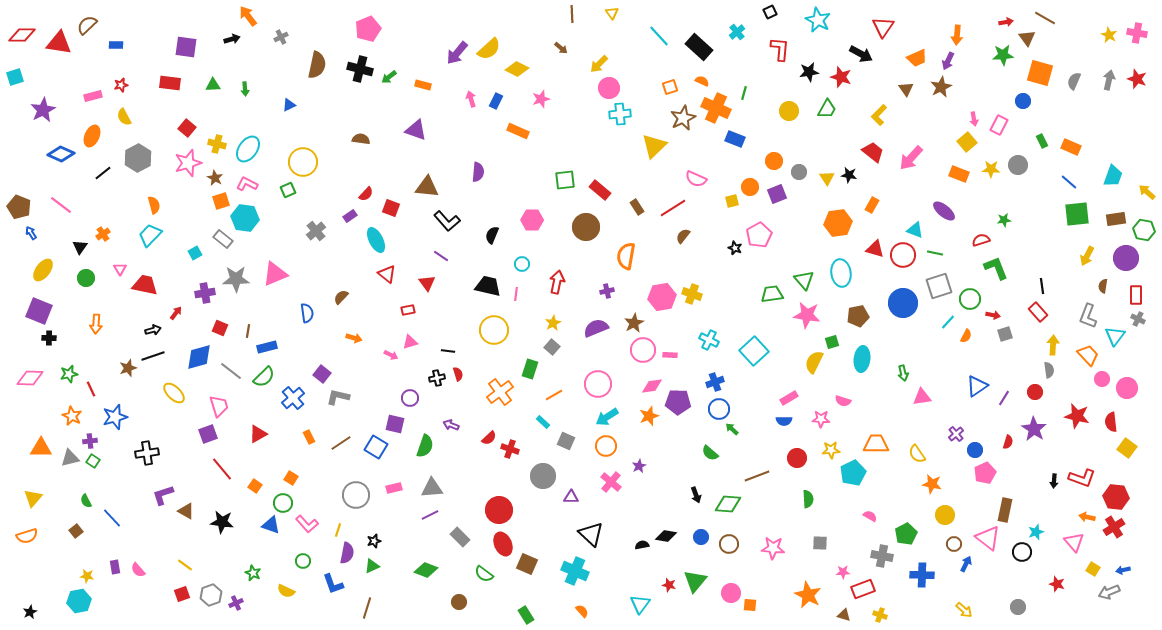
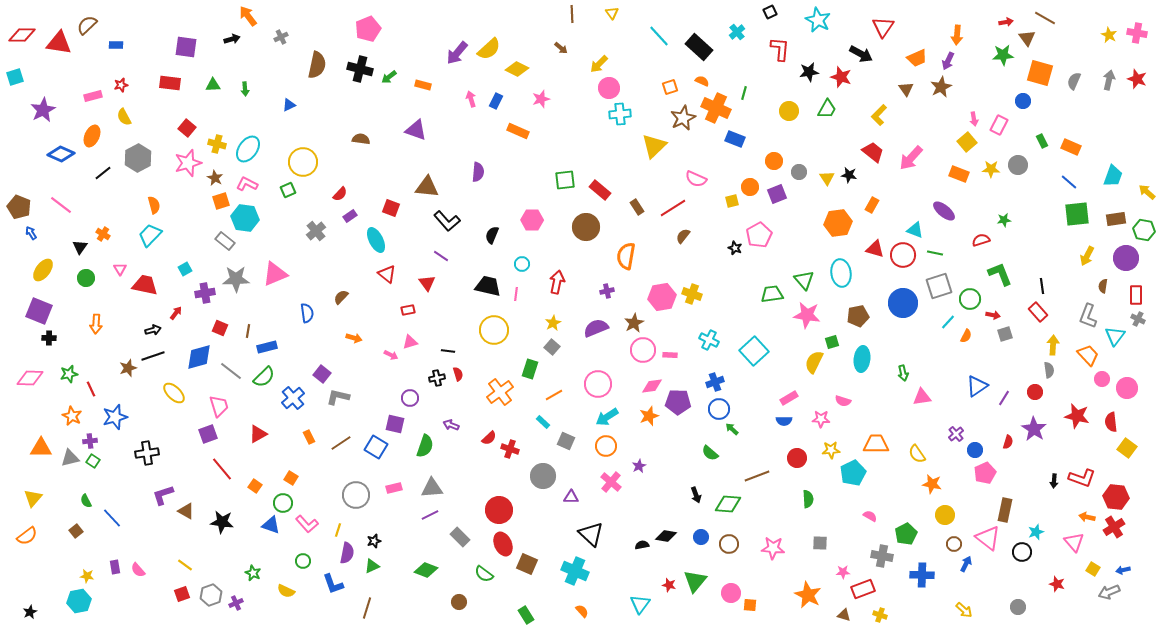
red semicircle at (366, 194): moved 26 px left
orange cross at (103, 234): rotated 24 degrees counterclockwise
gray rectangle at (223, 239): moved 2 px right, 2 px down
cyan square at (195, 253): moved 10 px left, 16 px down
green L-shape at (996, 268): moved 4 px right, 6 px down
orange semicircle at (27, 536): rotated 20 degrees counterclockwise
